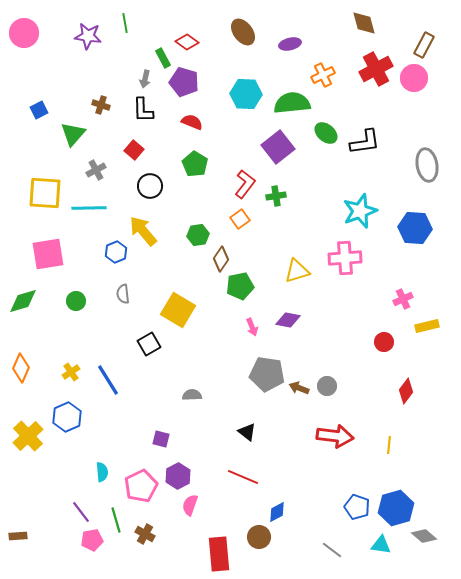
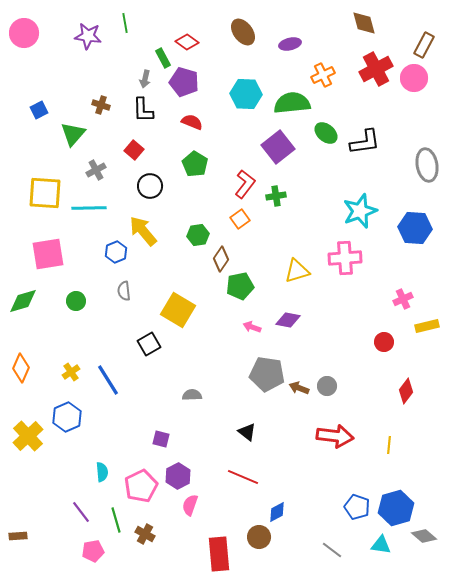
gray semicircle at (123, 294): moved 1 px right, 3 px up
pink arrow at (252, 327): rotated 132 degrees clockwise
pink pentagon at (92, 540): moved 1 px right, 11 px down
